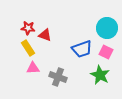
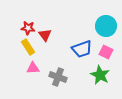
cyan circle: moved 1 px left, 2 px up
red triangle: rotated 32 degrees clockwise
yellow rectangle: moved 1 px up
